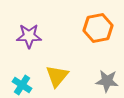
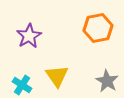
purple star: rotated 30 degrees counterclockwise
yellow triangle: rotated 15 degrees counterclockwise
gray star: rotated 25 degrees clockwise
